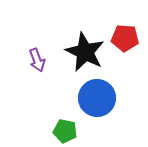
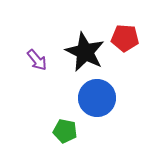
purple arrow: rotated 20 degrees counterclockwise
